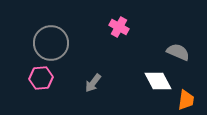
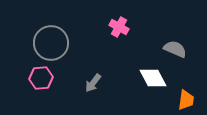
gray semicircle: moved 3 px left, 3 px up
white diamond: moved 5 px left, 3 px up
